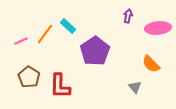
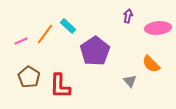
gray triangle: moved 5 px left, 6 px up
